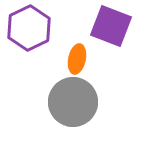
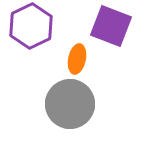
purple hexagon: moved 2 px right, 2 px up
gray circle: moved 3 px left, 2 px down
